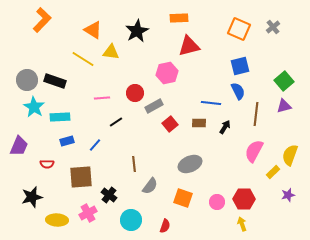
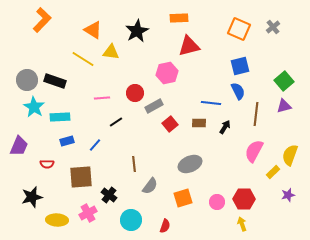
orange square at (183, 198): rotated 36 degrees counterclockwise
